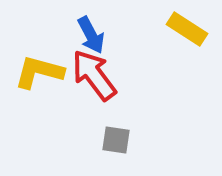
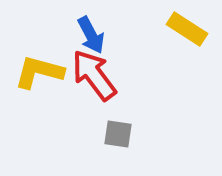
gray square: moved 2 px right, 6 px up
